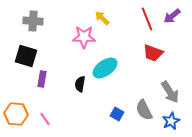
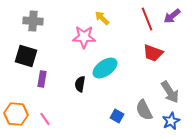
blue square: moved 2 px down
